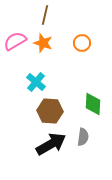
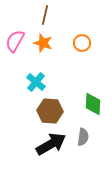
pink semicircle: rotated 30 degrees counterclockwise
